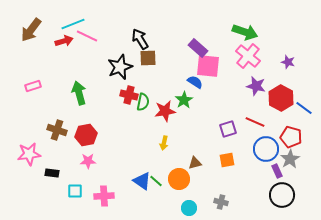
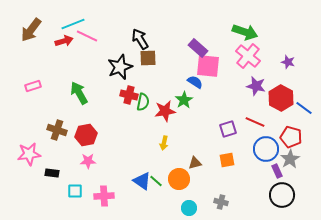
green arrow at (79, 93): rotated 15 degrees counterclockwise
